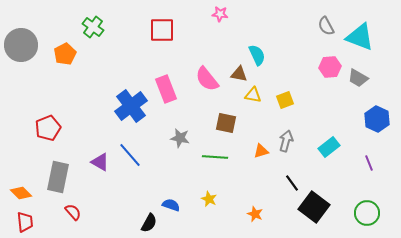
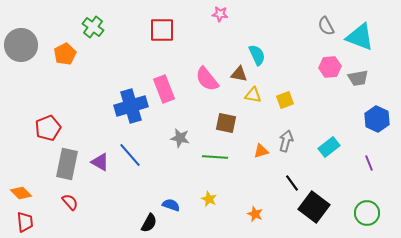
gray trapezoid: rotated 40 degrees counterclockwise
pink rectangle: moved 2 px left
blue cross: rotated 20 degrees clockwise
gray rectangle: moved 9 px right, 13 px up
red semicircle: moved 3 px left, 10 px up
